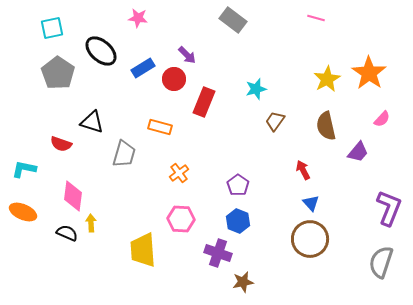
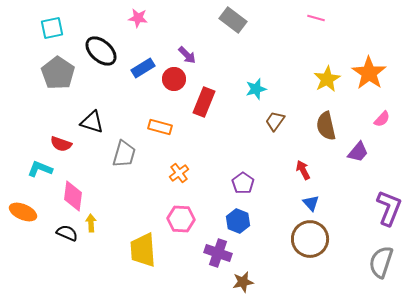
cyan L-shape: moved 16 px right; rotated 10 degrees clockwise
purple pentagon: moved 5 px right, 2 px up
